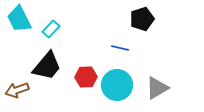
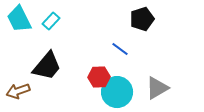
cyan rectangle: moved 8 px up
blue line: moved 1 px down; rotated 24 degrees clockwise
red hexagon: moved 13 px right
cyan circle: moved 7 px down
brown arrow: moved 1 px right, 1 px down
